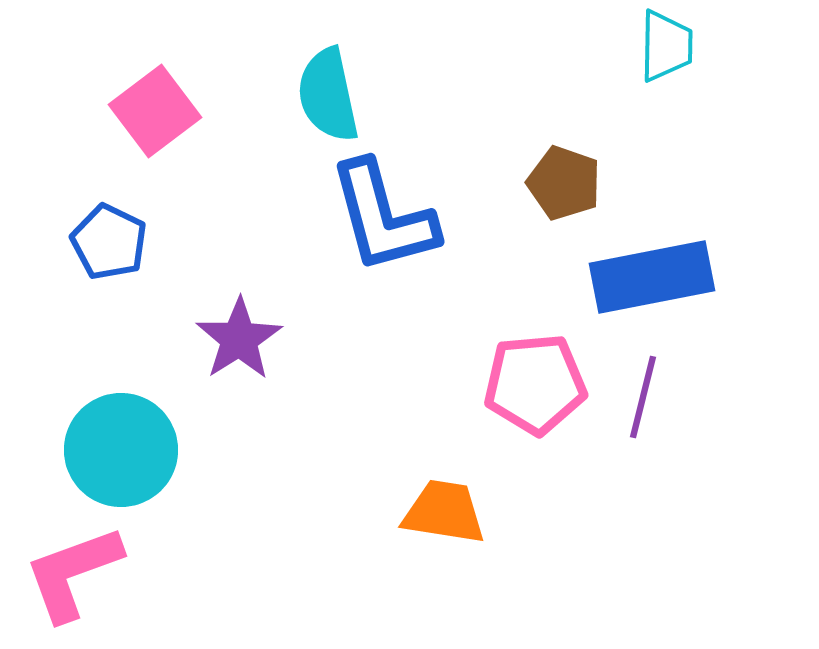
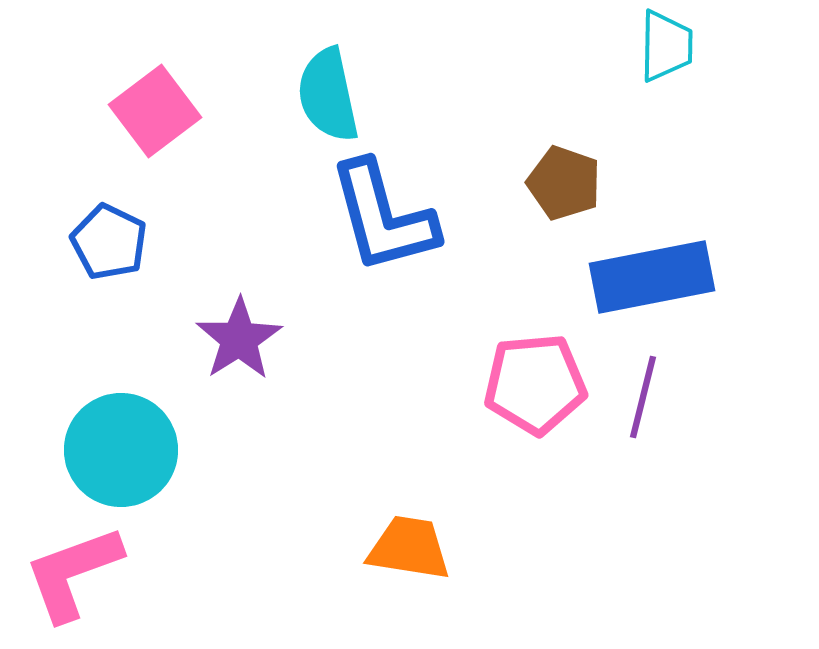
orange trapezoid: moved 35 px left, 36 px down
